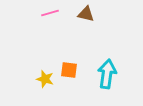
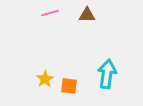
brown triangle: moved 1 px right, 1 px down; rotated 12 degrees counterclockwise
orange square: moved 16 px down
yellow star: rotated 24 degrees clockwise
